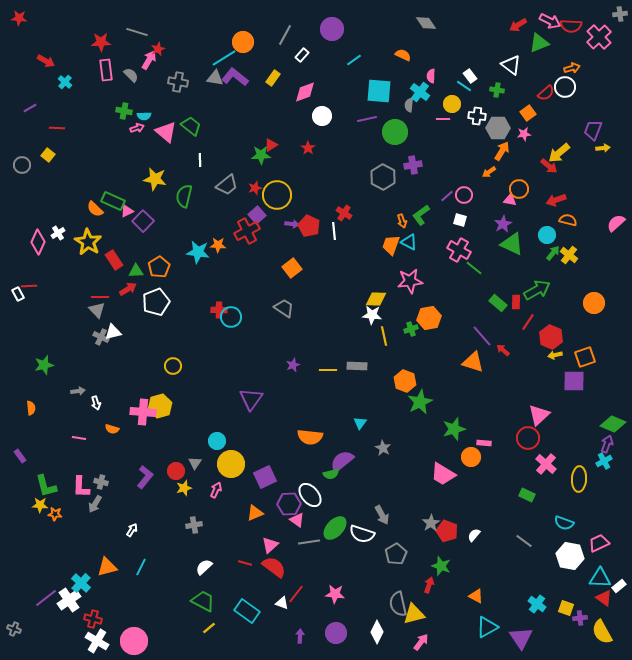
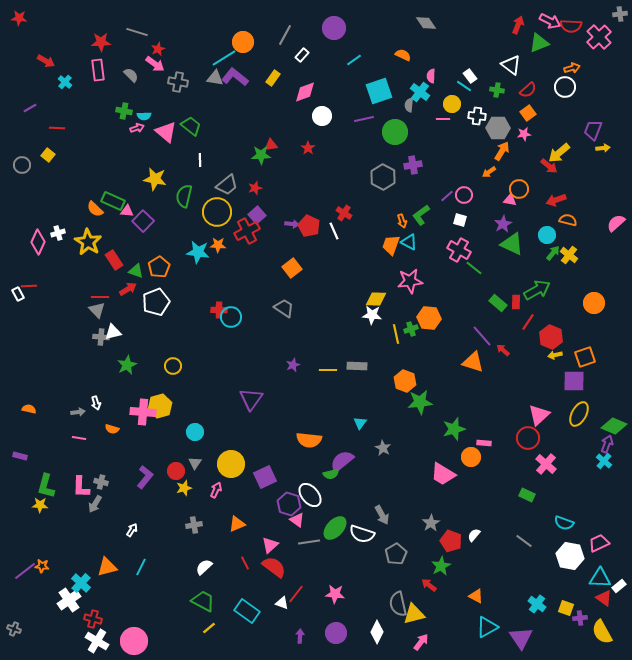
red arrow at (518, 25): rotated 144 degrees clockwise
purple circle at (332, 29): moved 2 px right, 1 px up
pink arrow at (149, 60): moved 6 px right, 4 px down; rotated 96 degrees clockwise
pink rectangle at (106, 70): moved 8 px left
cyan square at (379, 91): rotated 24 degrees counterclockwise
red semicircle at (546, 93): moved 18 px left, 3 px up
purple line at (367, 119): moved 3 px left
red triangle at (271, 145): rotated 24 degrees clockwise
yellow circle at (277, 195): moved 60 px left, 17 px down
pink triangle at (127, 211): rotated 32 degrees clockwise
white line at (334, 231): rotated 18 degrees counterclockwise
white cross at (58, 233): rotated 16 degrees clockwise
green triangle at (136, 271): rotated 21 degrees clockwise
orange hexagon at (429, 318): rotated 15 degrees clockwise
yellow line at (384, 336): moved 12 px right, 2 px up
gray cross at (101, 337): rotated 21 degrees counterclockwise
green star at (44, 365): moved 83 px right; rotated 12 degrees counterclockwise
gray arrow at (78, 391): moved 21 px down
green star at (420, 402): rotated 20 degrees clockwise
orange semicircle at (31, 408): moved 2 px left, 1 px down; rotated 72 degrees counterclockwise
green diamond at (613, 424): moved 1 px right, 2 px down
orange semicircle at (310, 437): moved 1 px left, 3 px down
cyan circle at (217, 441): moved 22 px left, 9 px up
purple rectangle at (20, 456): rotated 40 degrees counterclockwise
cyan cross at (604, 461): rotated 21 degrees counterclockwise
yellow ellipse at (579, 479): moved 65 px up; rotated 25 degrees clockwise
green L-shape at (46, 486): rotated 30 degrees clockwise
purple hexagon at (289, 504): rotated 20 degrees clockwise
orange triangle at (255, 513): moved 18 px left, 11 px down
orange star at (55, 514): moved 13 px left, 52 px down
red pentagon at (447, 531): moved 4 px right, 10 px down
red line at (245, 563): rotated 48 degrees clockwise
green star at (441, 566): rotated 24 degrees clockwise
red arrow at (429, 585): rotated 70 degrees counterclockwise
purple line at (46, 598): moved 21 px left, 27 px up
